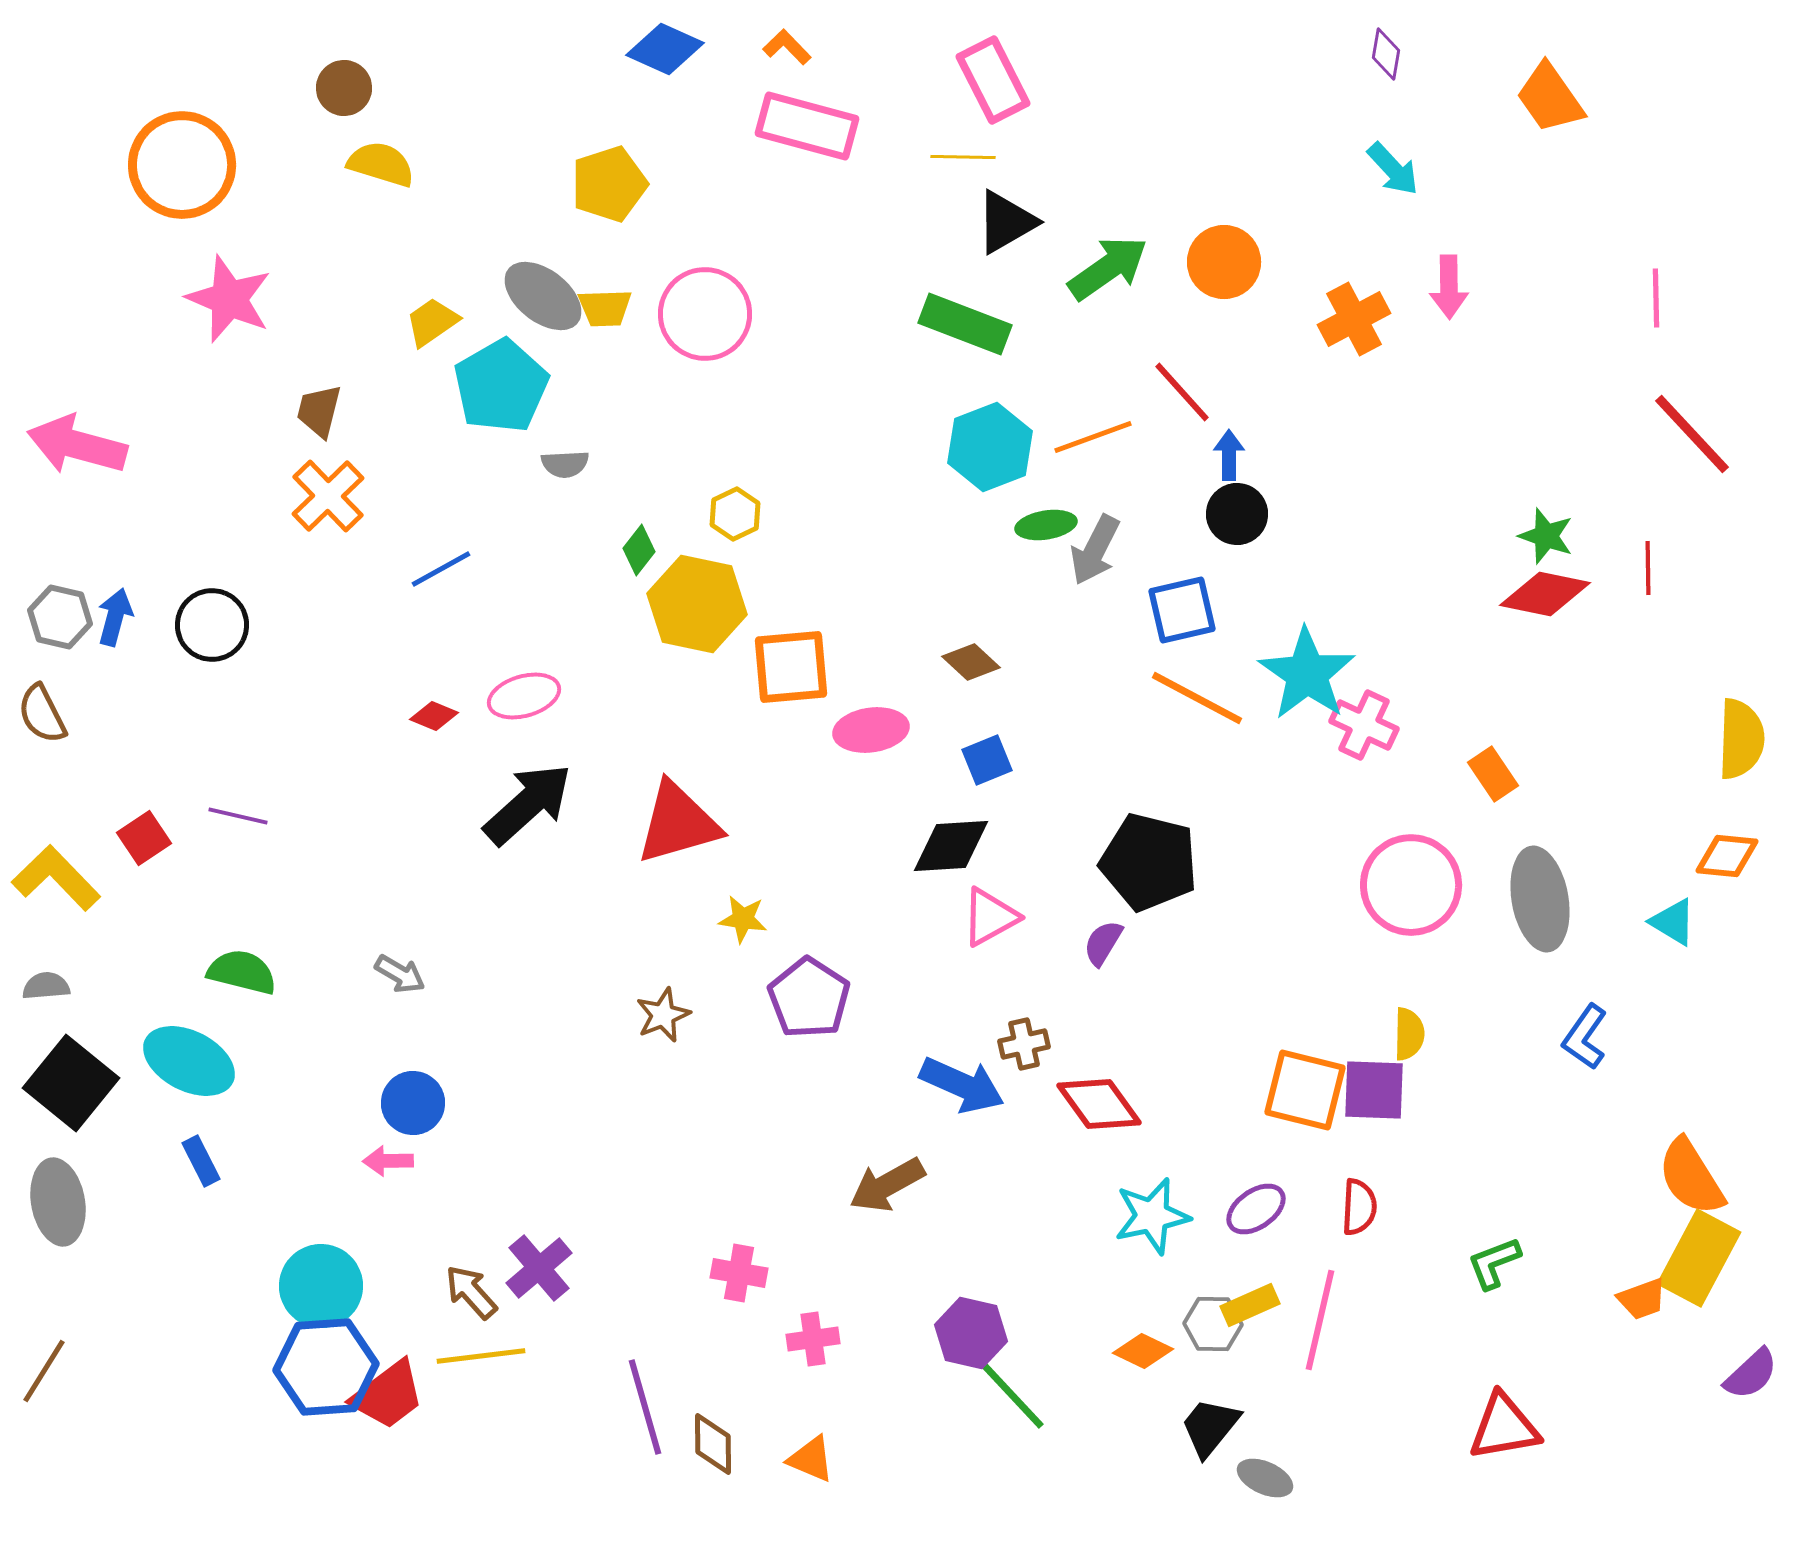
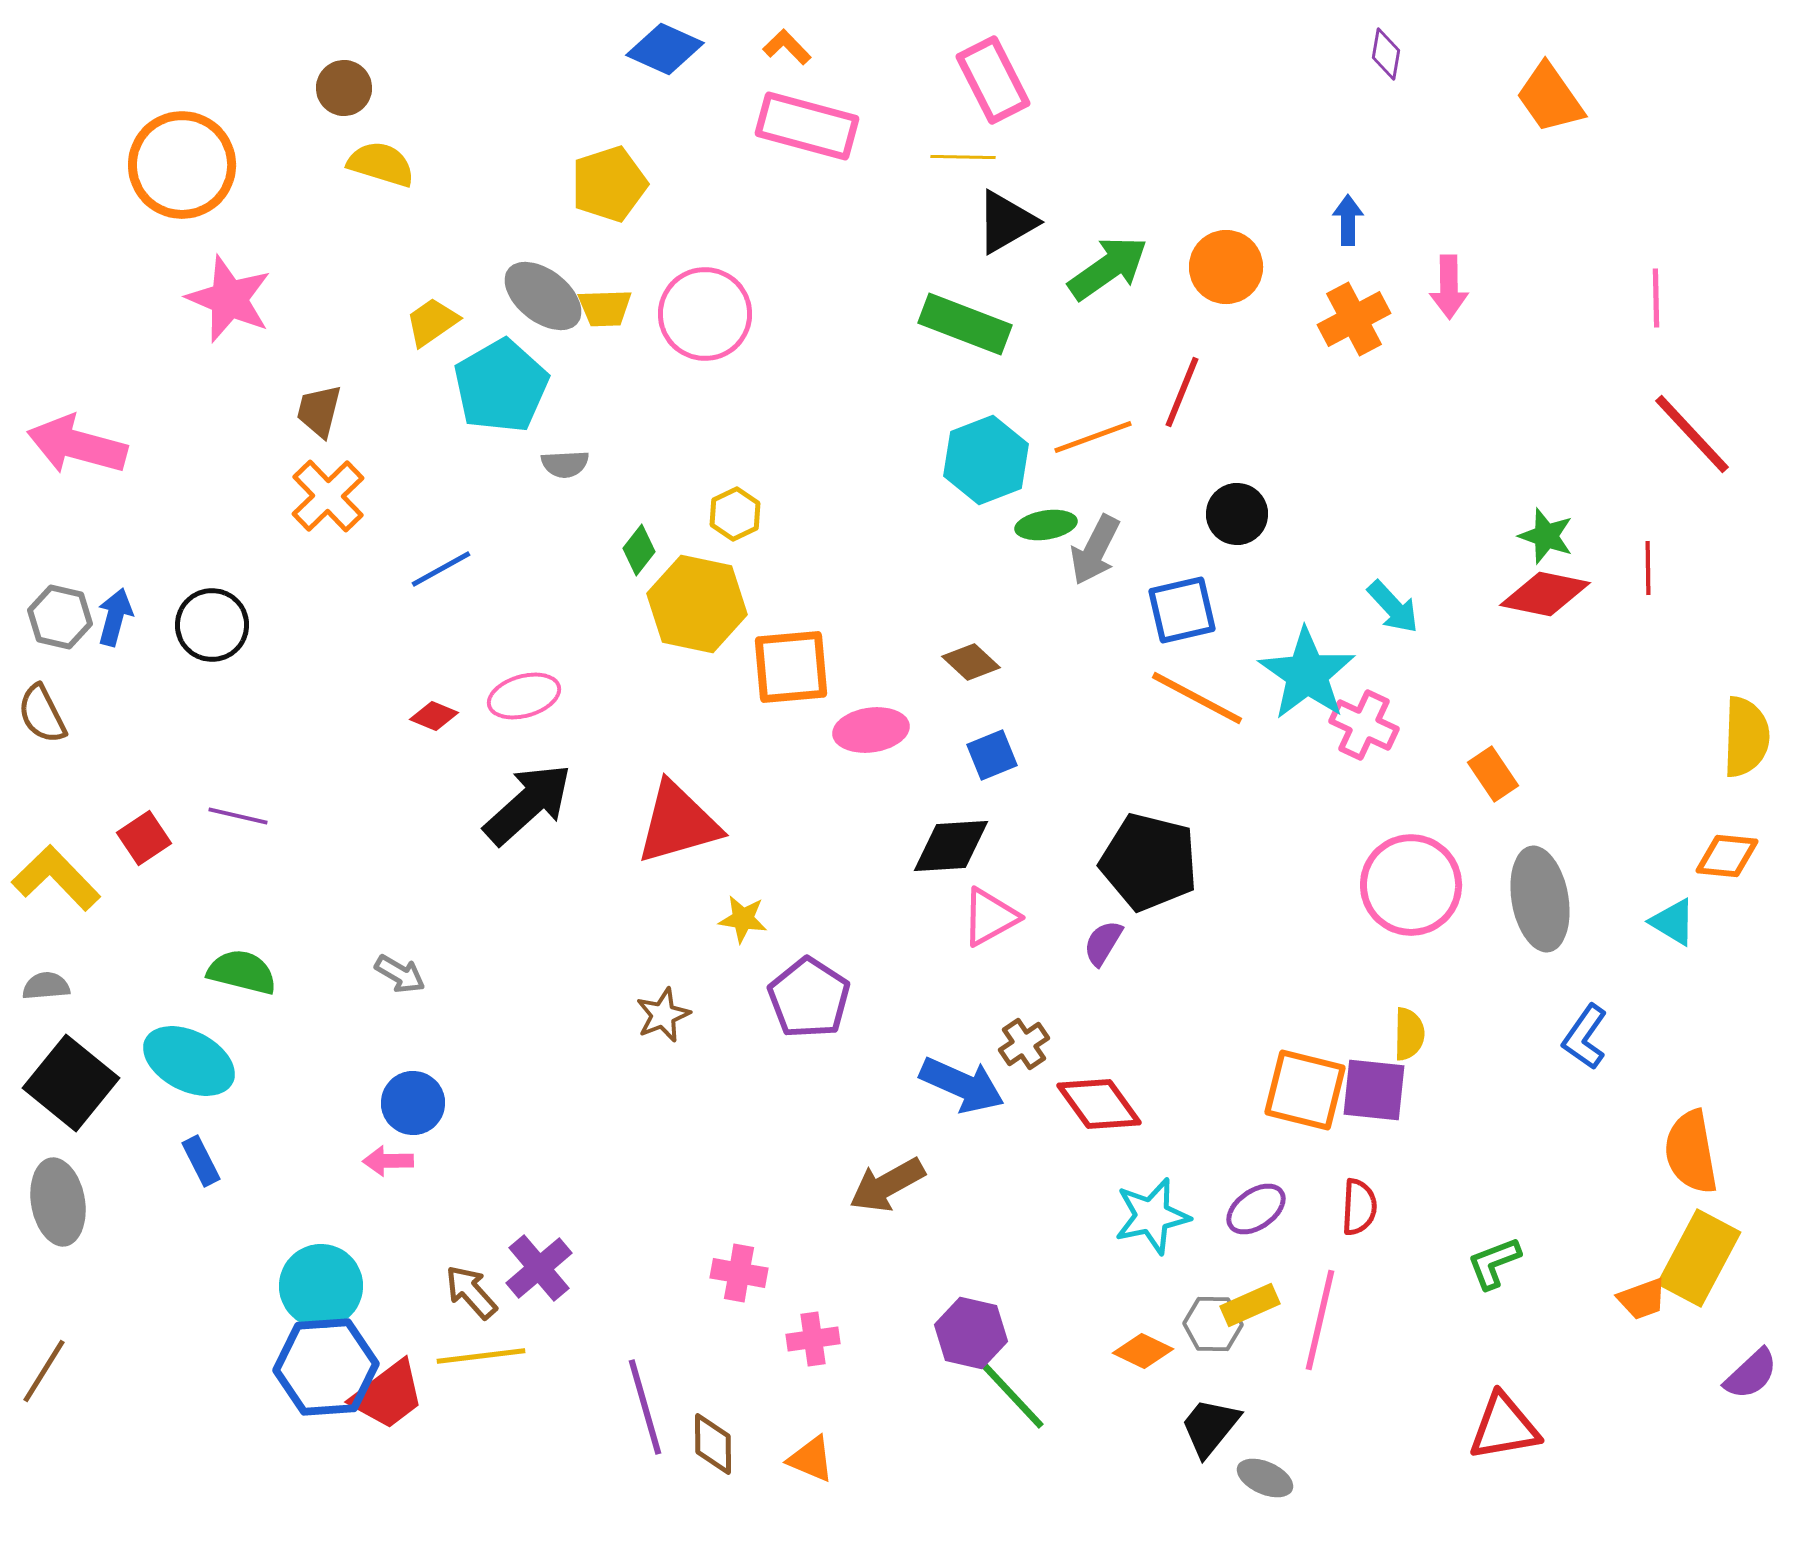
cyan arrow at (1393, 169): moved 438 px down
orange circle at (1224, 262): moved 2 px right, 5 px down
red line at (1182, 392): rotated 64 degrees clockwise
cyan hexagon at (990, 447): moved 4 px left, 13 px down
blue arrow at (1229, 455): moved 119 px right, 235 px up
yellow semicircle at (1741, 739): moved 5 px right, 2 px up
blue square at (987, 760): moved 5 px right, 5 px up
brown cross at (1024, 1044): rotated 21 degrees counterclockwise
purple square at (1374, 1090): rotated 4 degrees clockwise
orange semicircle at (1691, 1177): moved 25 px up; rotated 22 degrees clockwise
